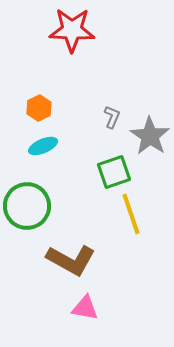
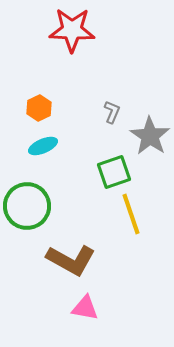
gray L-shape: moved 5 px up
